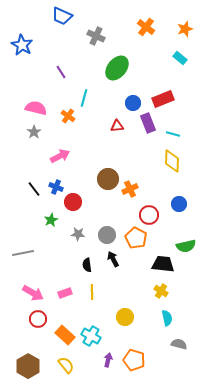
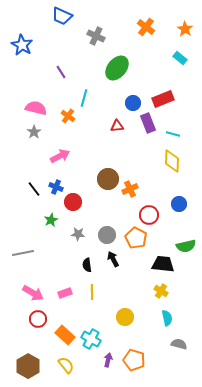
orange star at (185, 29): rotated 21 degrees counterclockwise
cyan cross at (91, 336): moved 3 px down
